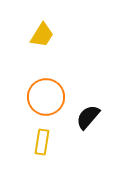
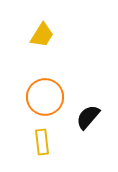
orange circle: moved 1 px left
yellow rectangle: rotated 15 degrees counterclockwise
